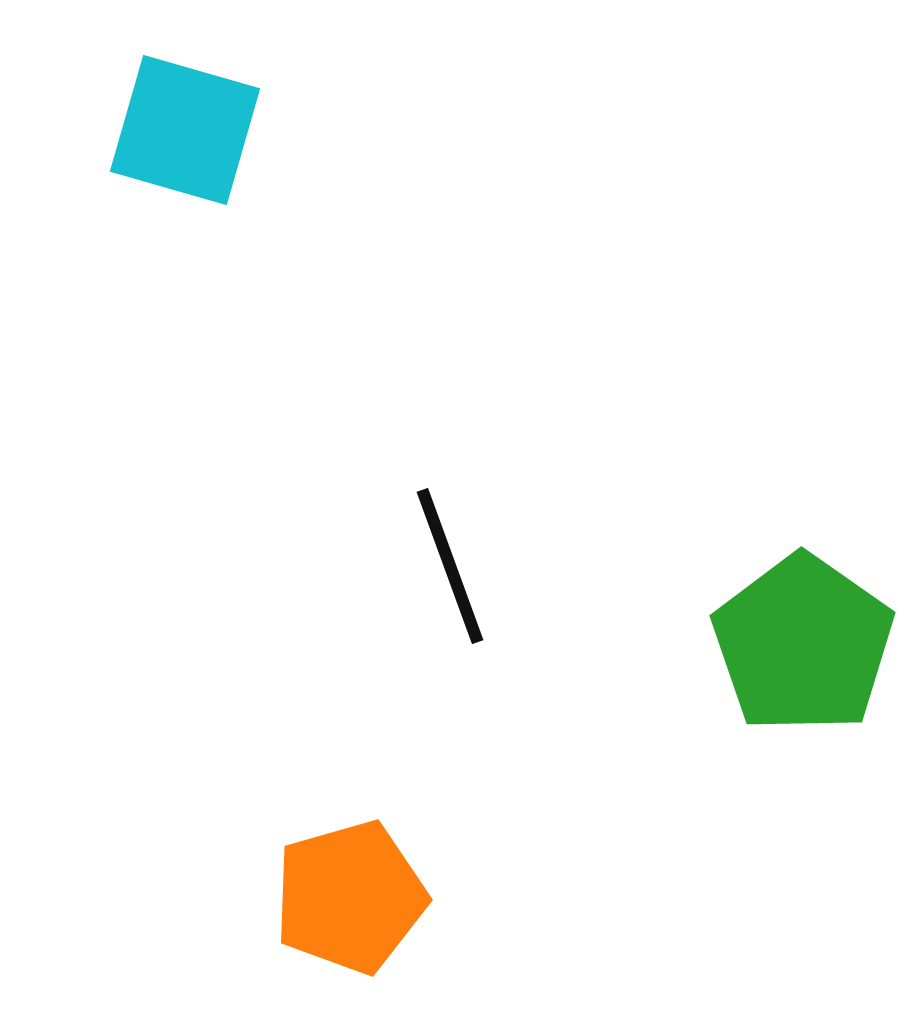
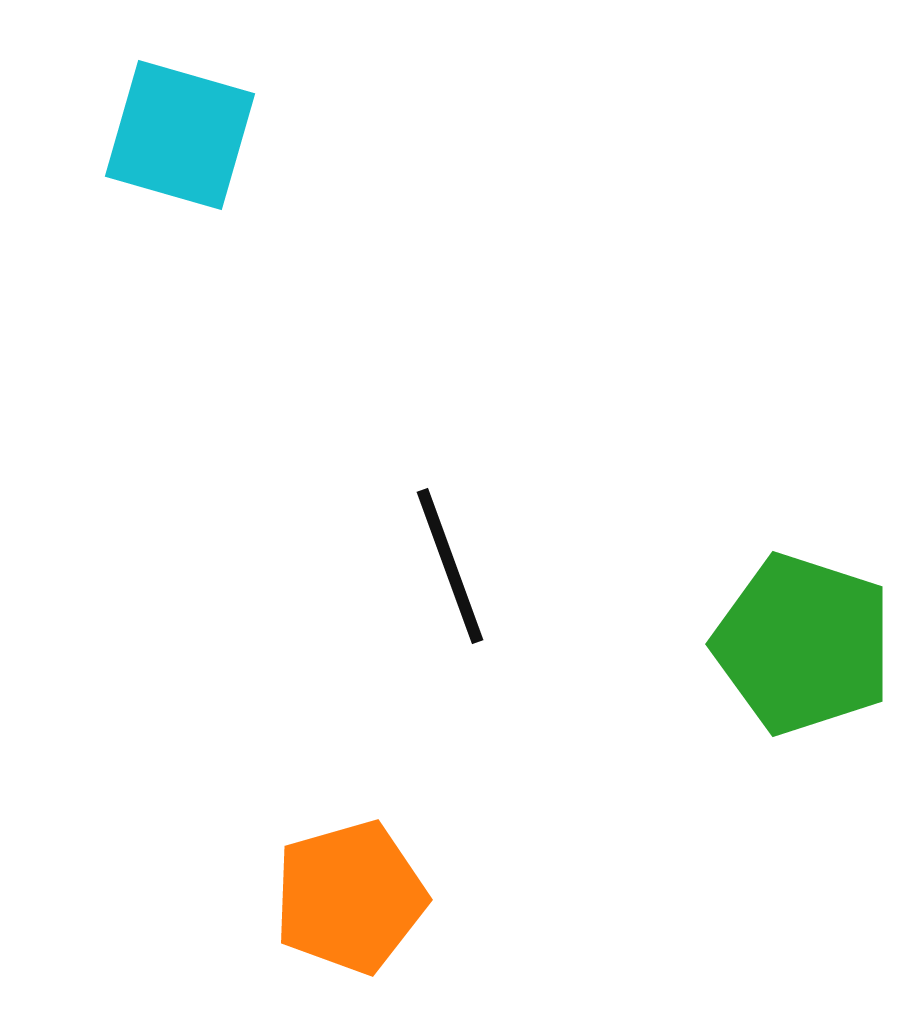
cyan square: moved 5 px left, 5 px down
green pentagon: rotated 17 degrees counterclockwise
